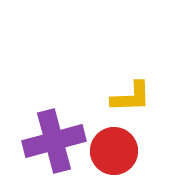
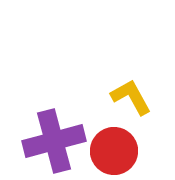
yellow L-shape: rotated 117 degrees counterclockwise
